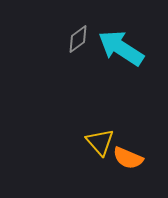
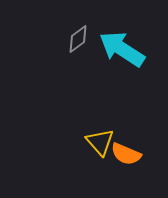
cyan arrow: moved 1 px right, 1 px down
orange semicircle: moved 2 px left, 4 px up
